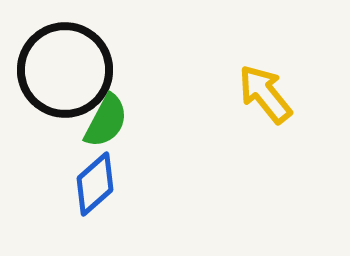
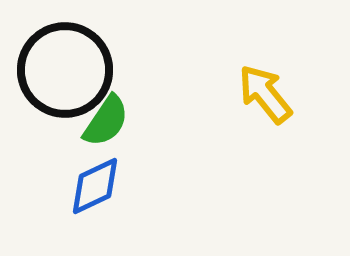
green semicircle: rotated 6 degrees clockwise
blue diamond: moved 2 px down; rotated 16 degrees clockwise
